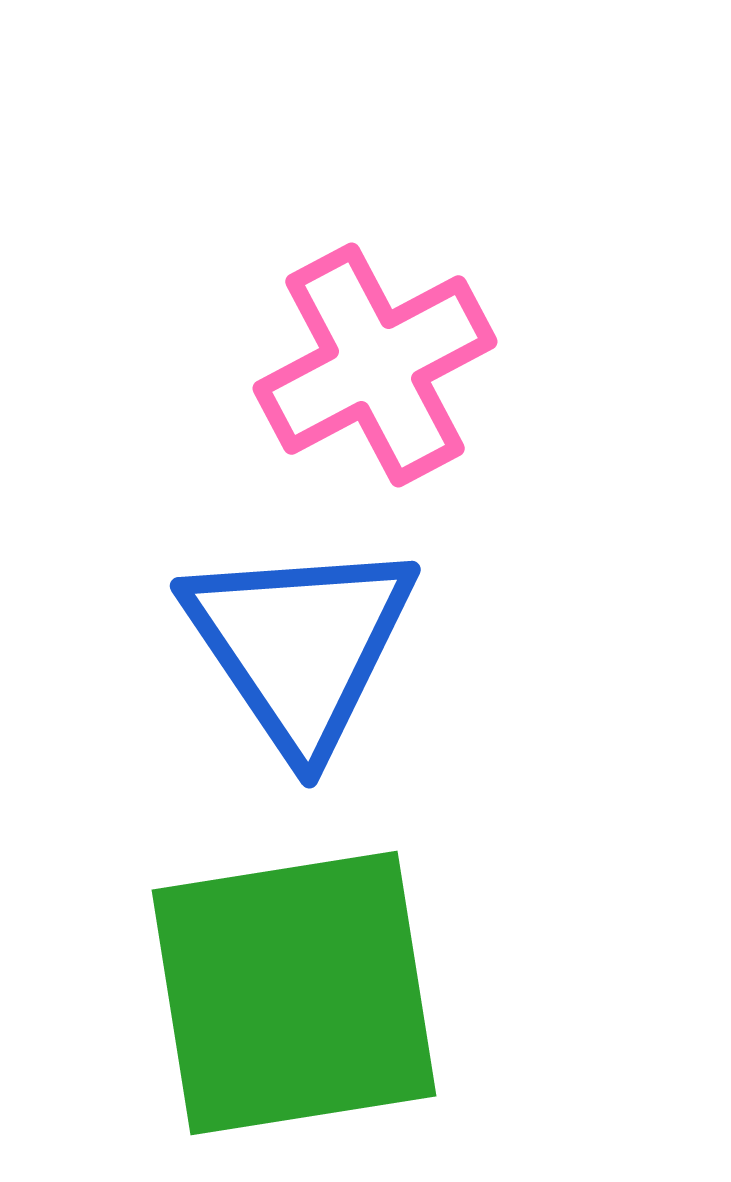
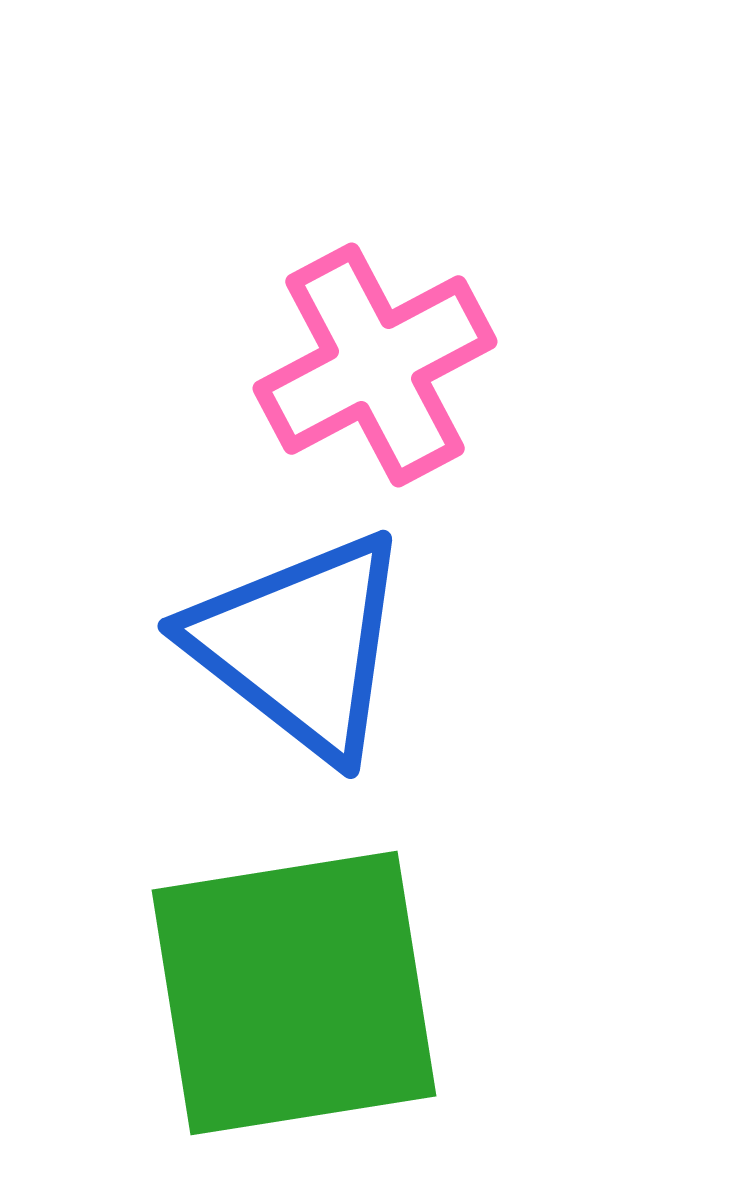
blue triangle: rotated 18 degrees counterclockwise
